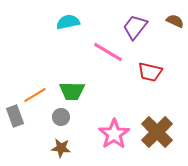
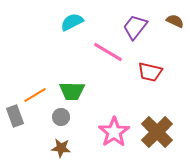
cyan semicircle: moved 4 px right; rotated 15 degrees counterclockwise
pink star: moved 2 px up
